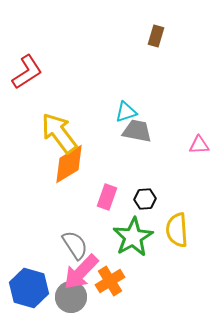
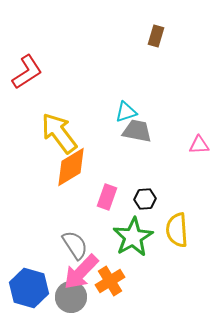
orange diamond: moved 2 px right, 3 px down
